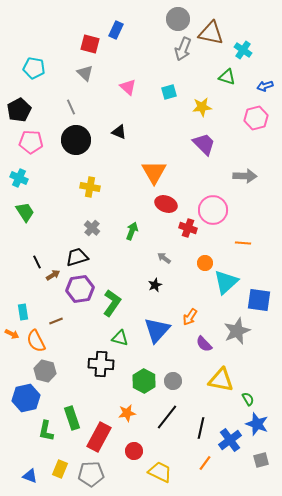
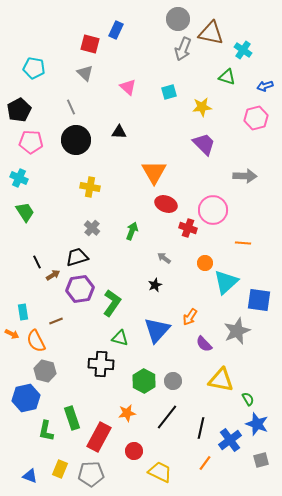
black triangle at (119, 132): rotated 21 degrees counterclockwise
